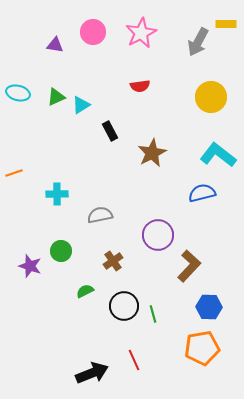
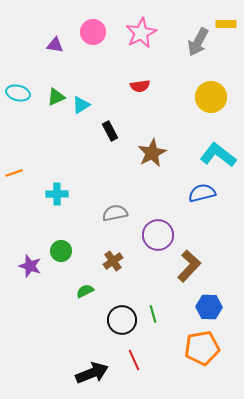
gray semicircle: moved 15 px right, 2 px up
black circle: moved 2 px left, 14 px down
